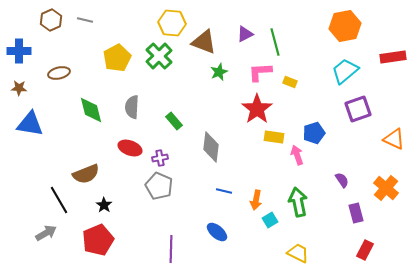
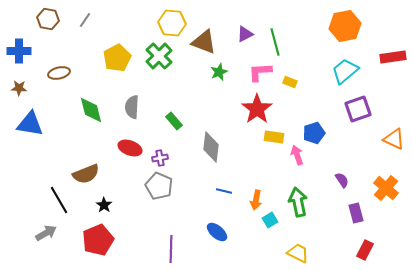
brown hexagon at (51, 20): moved 3 px left, 1 px up; rotated 25 degrees counterclockwise
gray line at (85, 20): rotated 70 degrees counterclockwise
